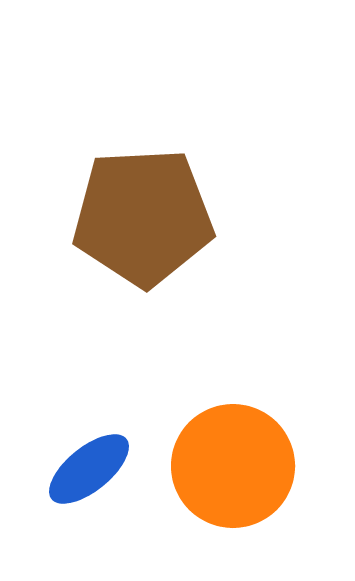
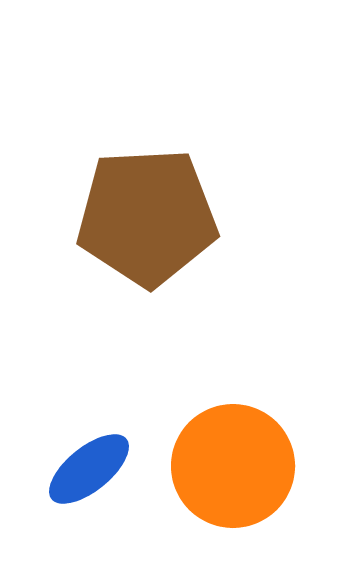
brown pentagon: moved 4 px right
